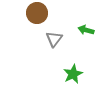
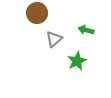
gray triangle: rotated 12 degrees clockwise
green star: moved 4 px right, 13 px up
